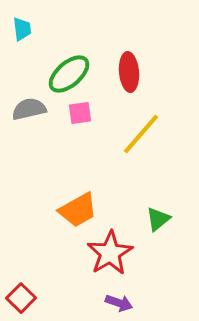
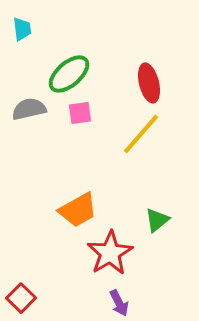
red ellipse: moved 20 px right, 11 px down; rotated 9 degrees counterclockwise
green triangle: moved 1 px left, 1 px down
purple arrow: rotated 44 degrees clockwise
